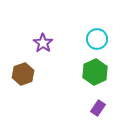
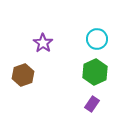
brown hexagon: moved 1 px down
purple rectangle: moved 6 px left, 4 px up
